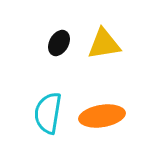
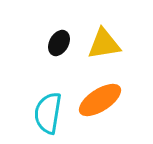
orange ellipse: moved 2 px left, 16 px up; rotated 24 degrees counterclockwise
